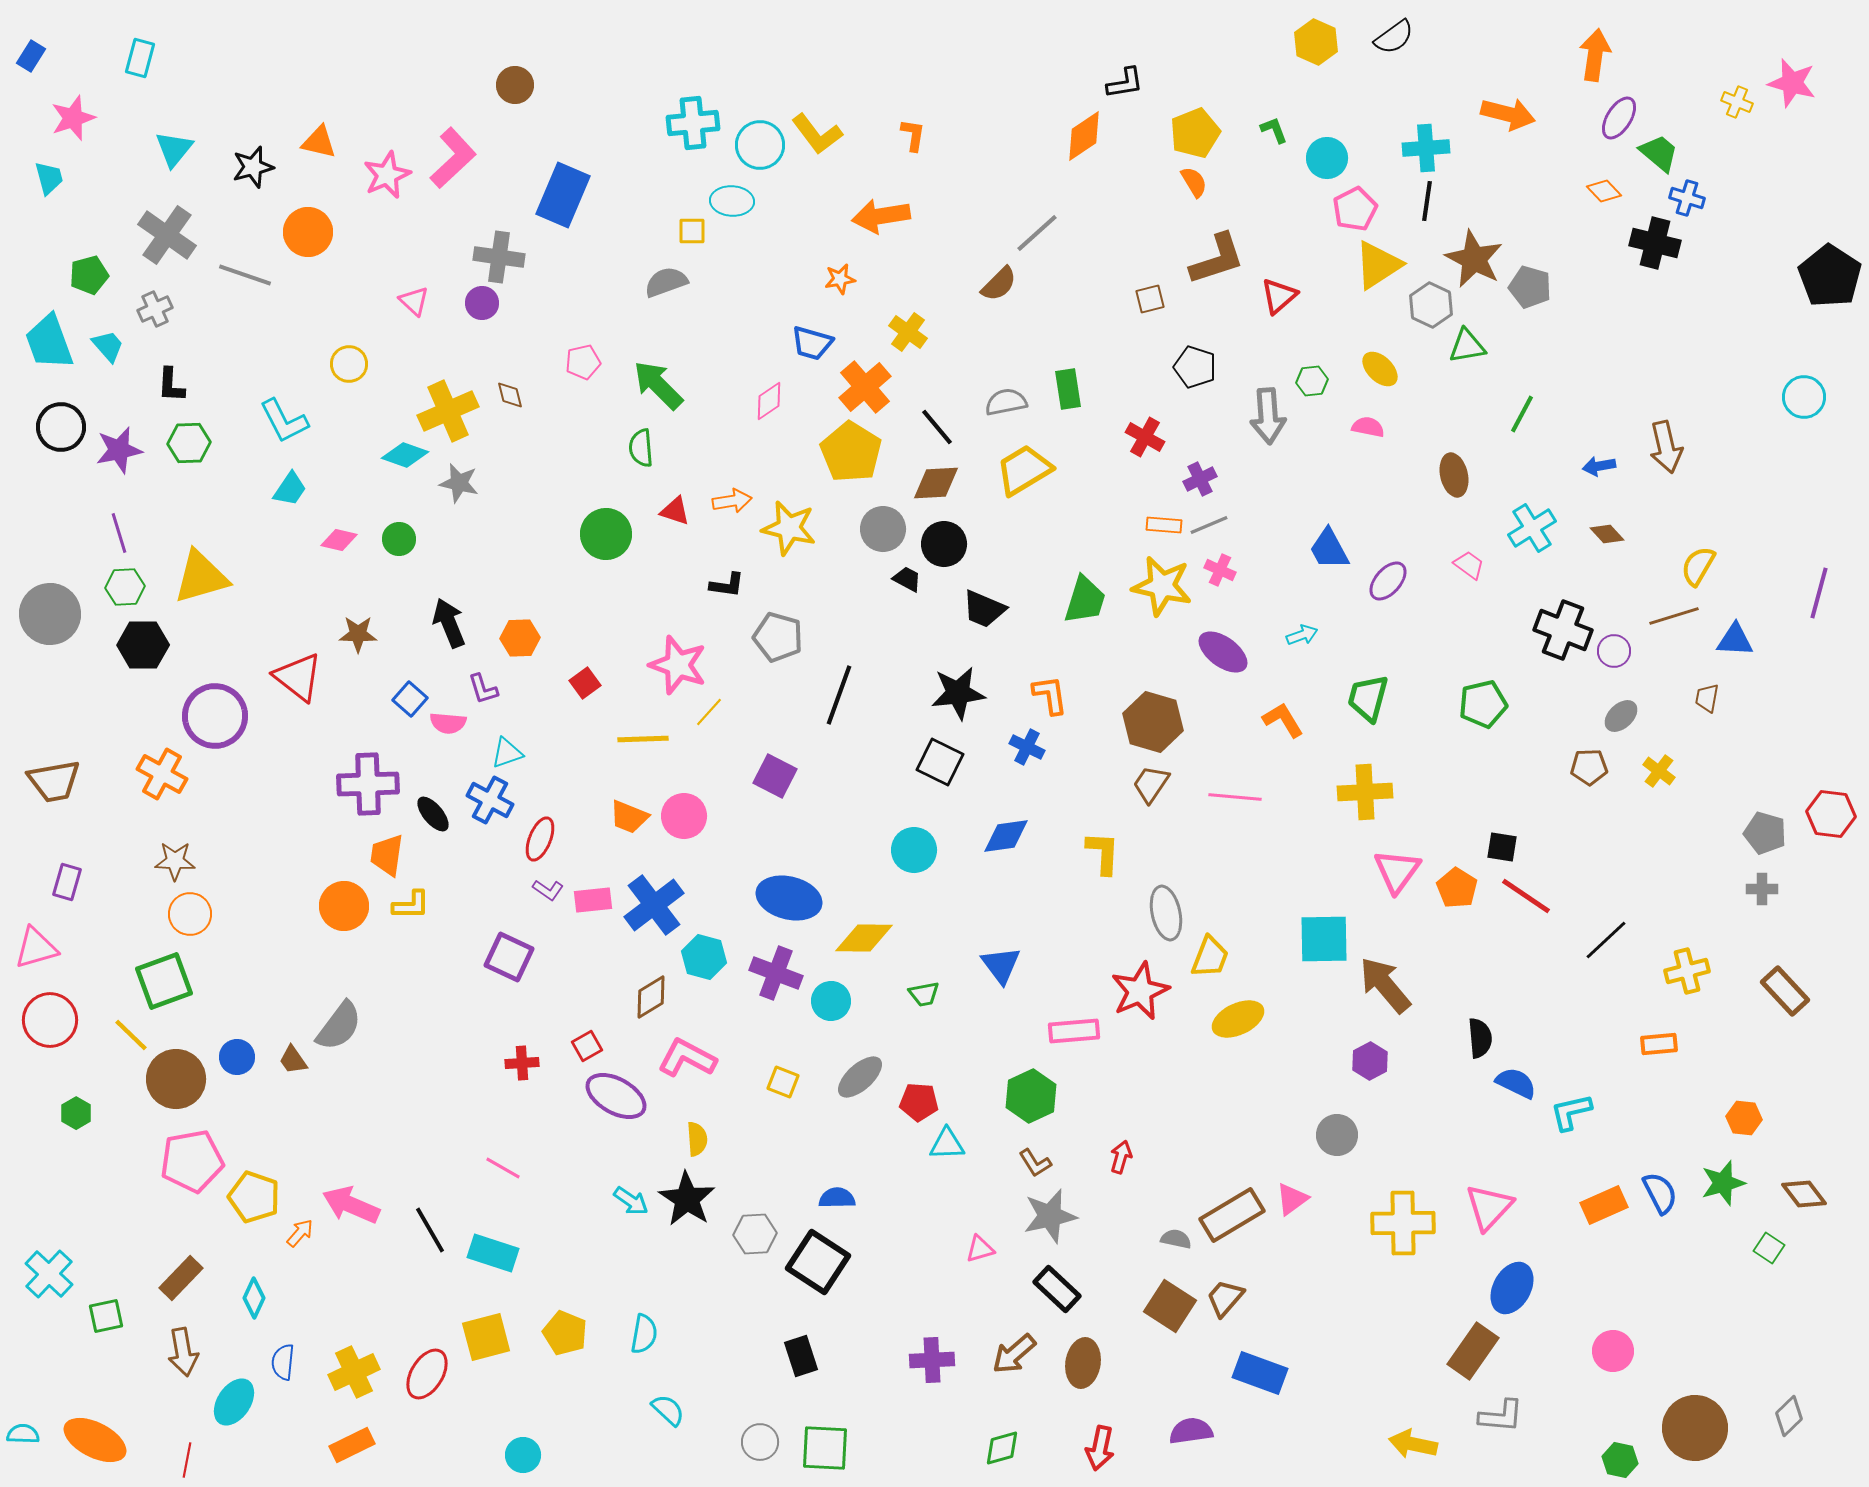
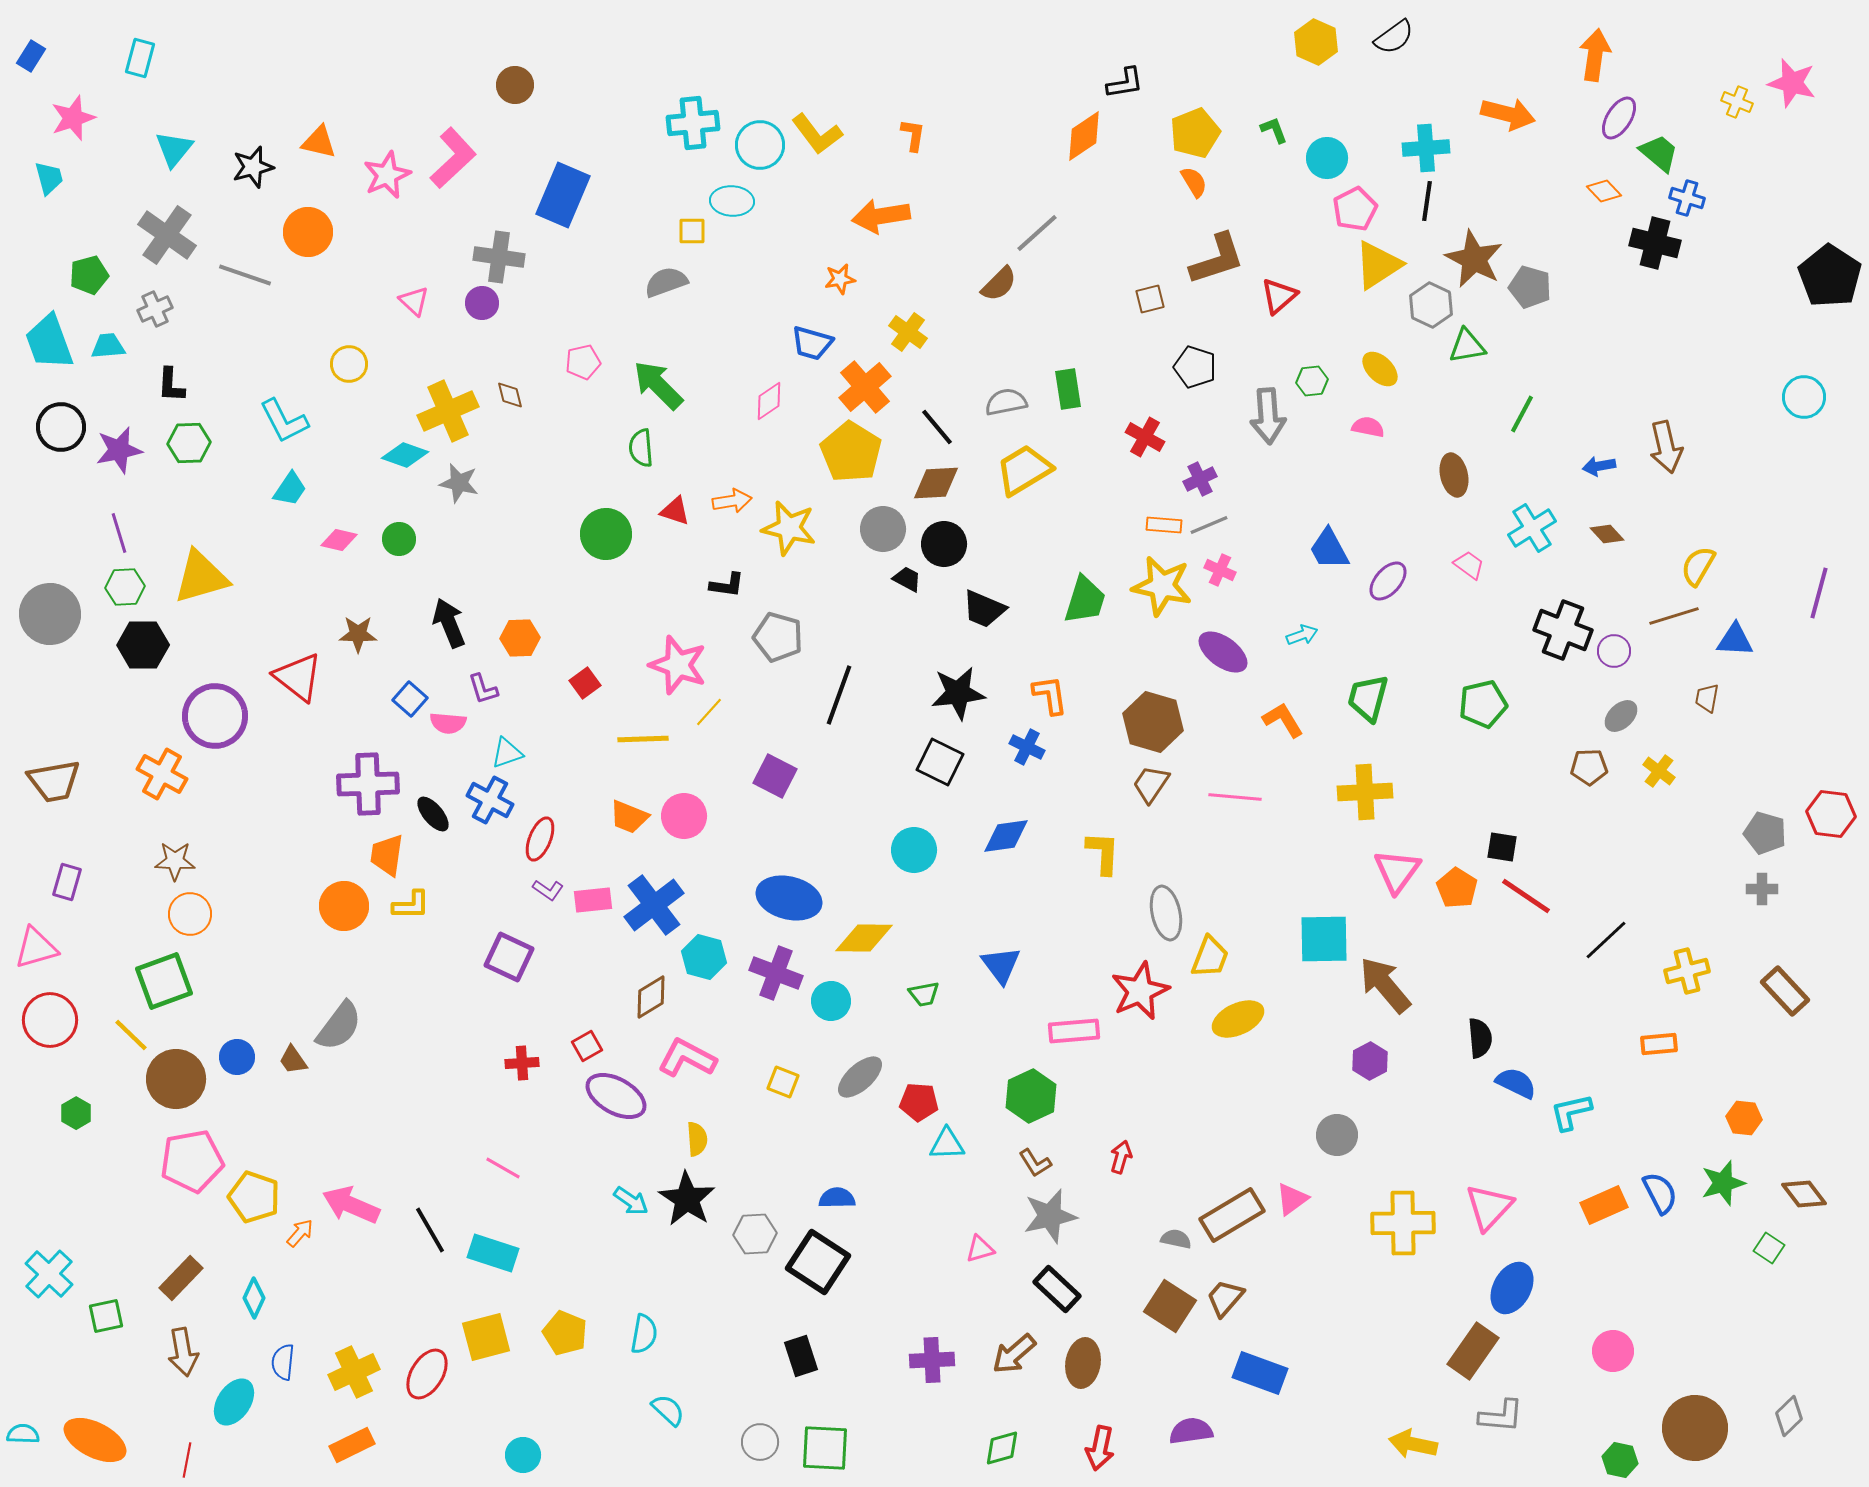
cyan trapezoid at (108, 346): rotated 54 degrees counterclockwise
